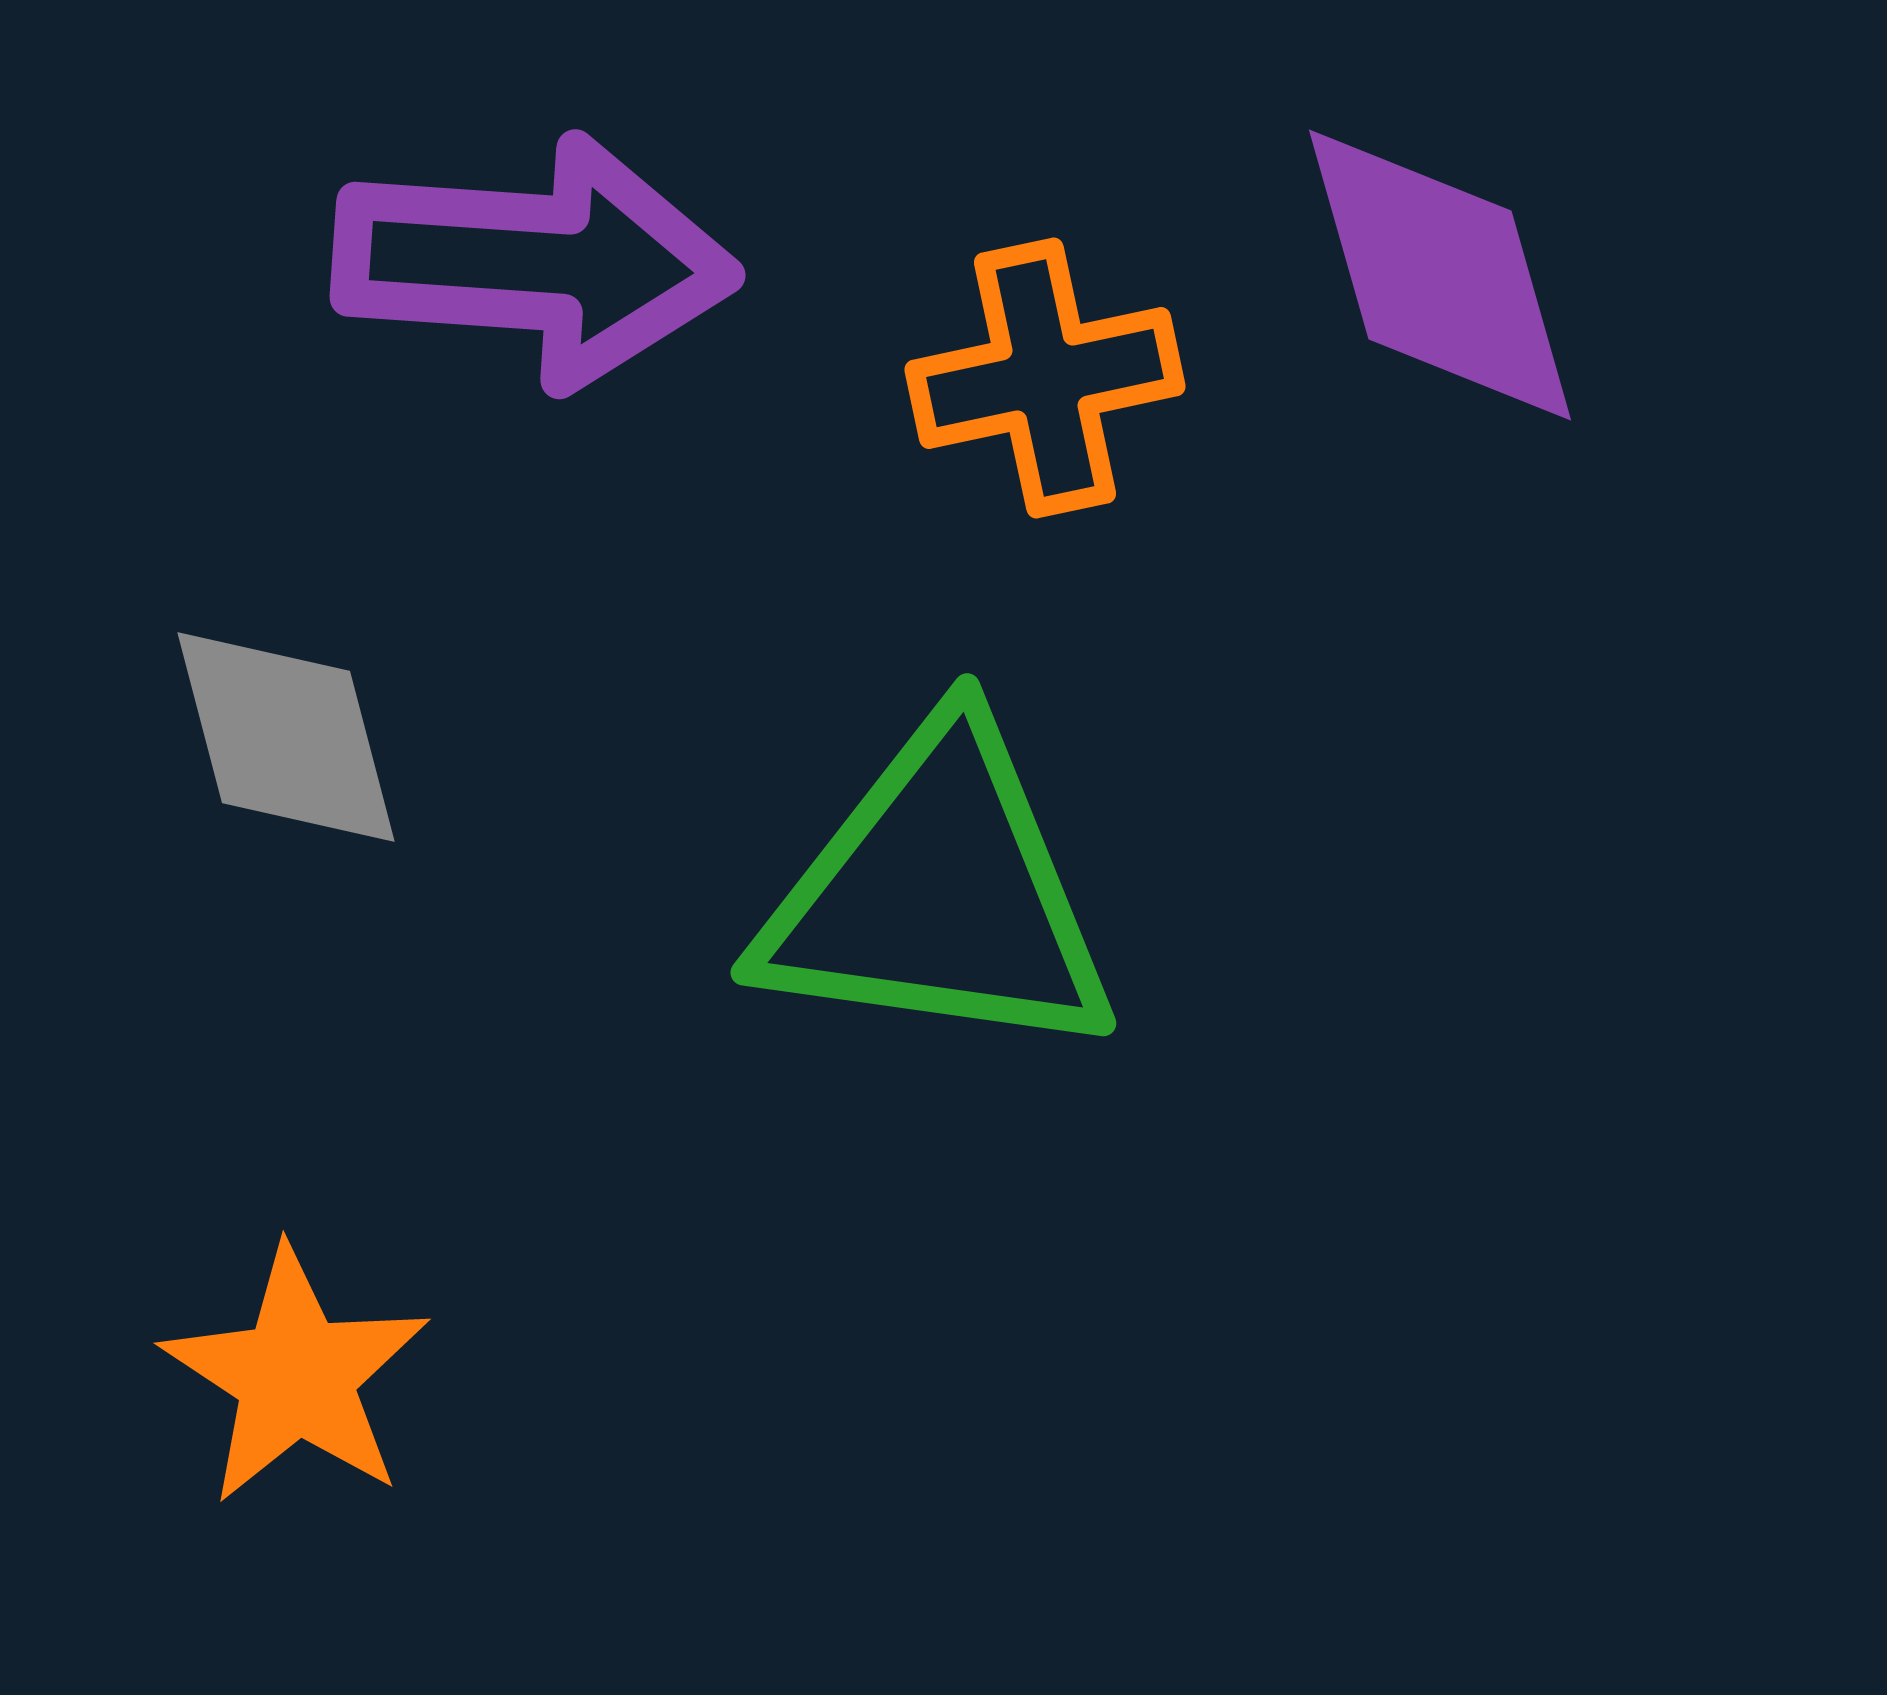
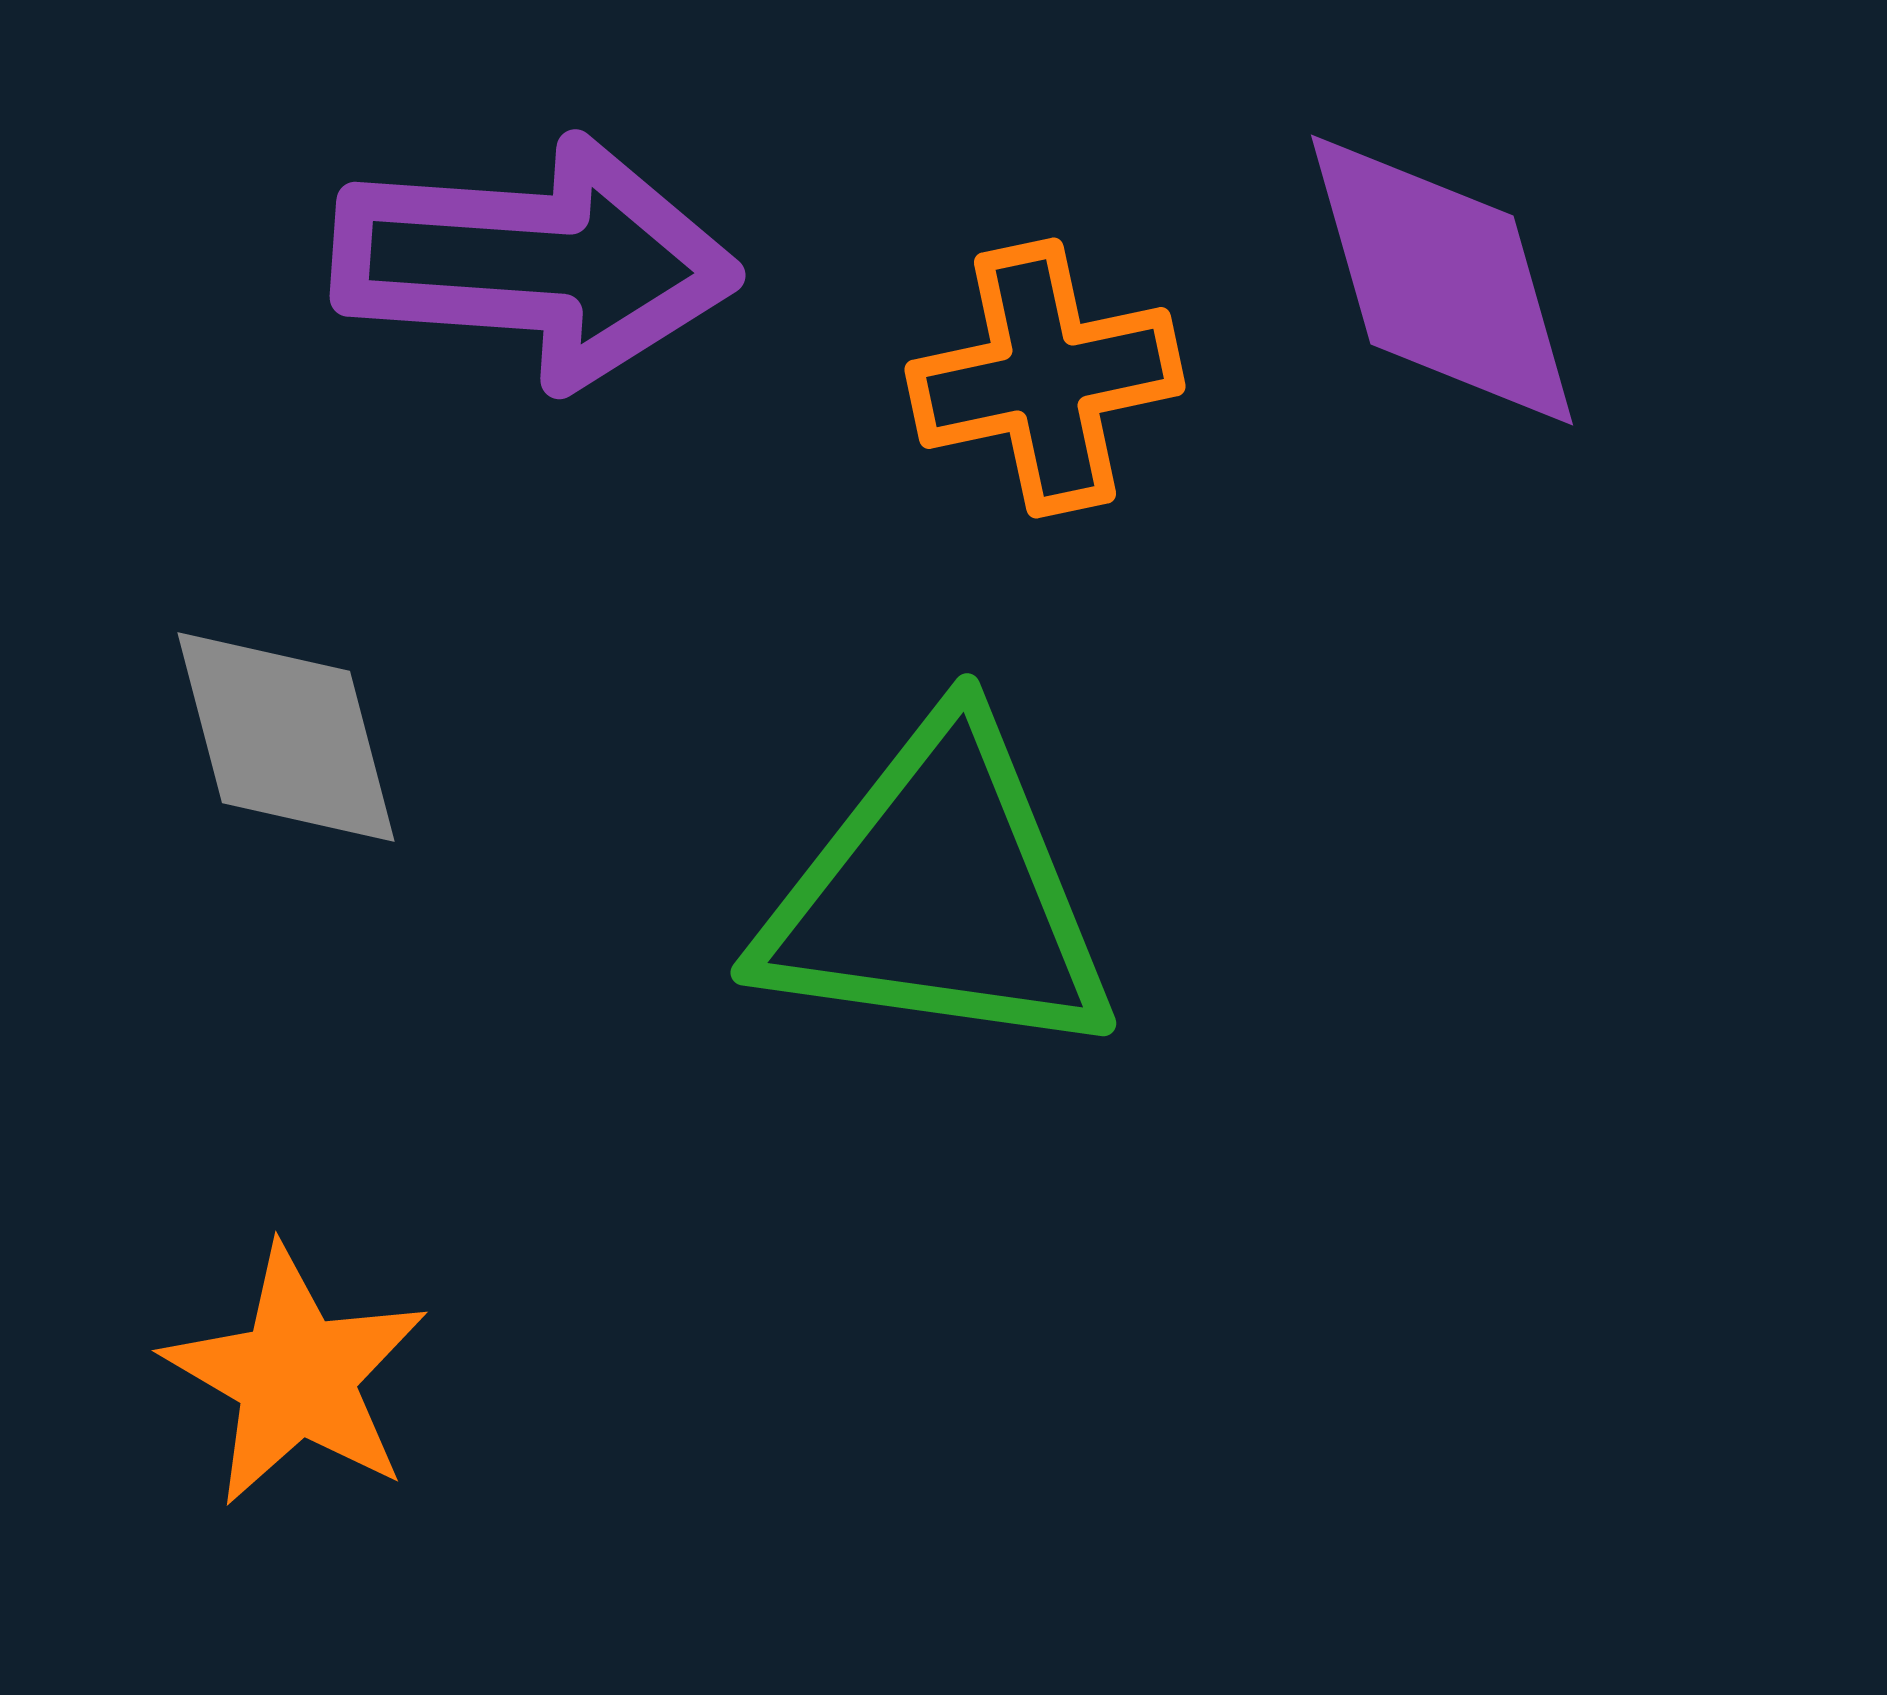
purple diamond: moved 2 px right, 5 px down
orange star: rotated 3 degrees counterclockwise
